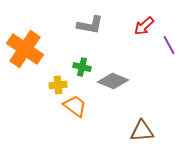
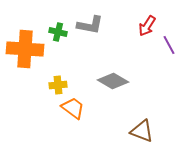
red arrow: moved 3 px right; rotated 15 degrees counterclockwise
orange cross: rotated 30 degrees counterclockwise
green cross: moved 24 px left, 35 px up
gray diamond: rotated 8 degrees clockwise
orange trapezoid: moved 2 px left, 2 px down
brown triangle: rotated 25 degrees clockwise
